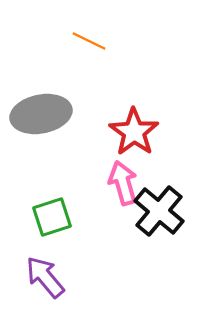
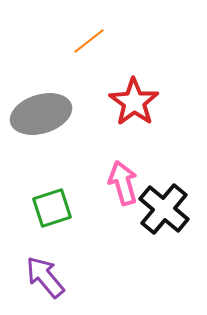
orange line: rotated 64 degrees counterclockwise
gray ellipse: rotated 6 degrees counterclockwise
red star: moved 30 px up
black cross: moved 5 px right, 2 px up
green square: moved 9 px up
